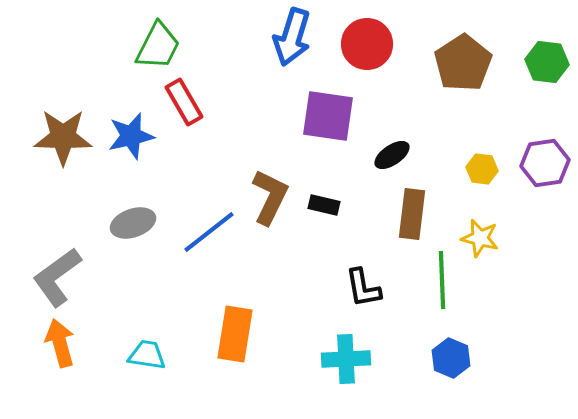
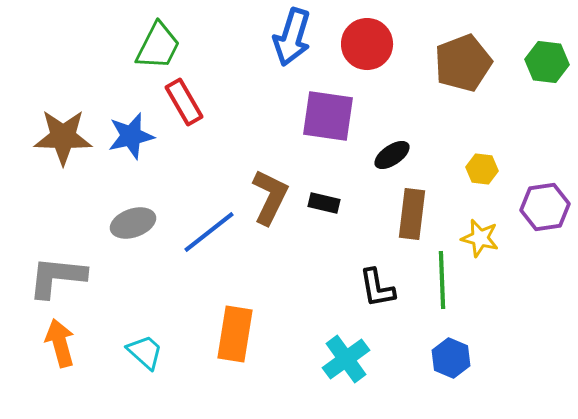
brown pentagon: rotated 12 degrees clockwise
purple hexagon: moved 44 px down
black rectangle: moved 2 px up
gray L-shape: rotated 42 degrees clockwise
black L-shape: moved 14 px right
cyan trapezoid: moved 2 px left, 3 px up; rotated 33 degrees clockwise
cyan cross: rotated 33 degrees counterclockwise
